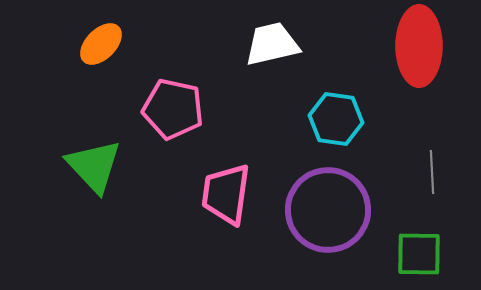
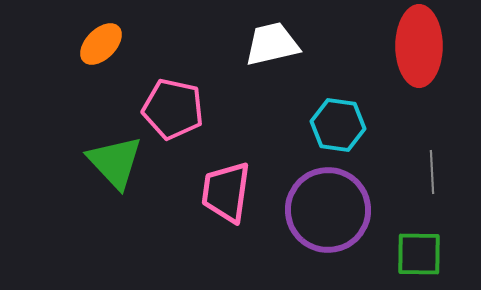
cyan hexagon: moved 2 px right, 6 px down
green triangle: moved 21 px right, 4 px up
pink trapezoid: moved 2 px up
